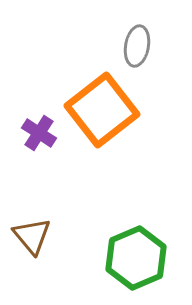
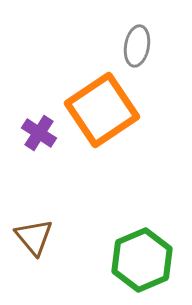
orange square: rotated 4 degrees clockwise
brown triangle: moved 2 px right, 1 px down
green hexagon: moved 6 px right, 2 px down
